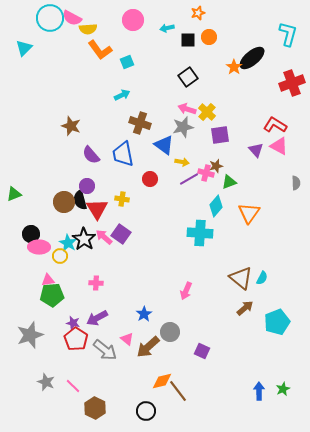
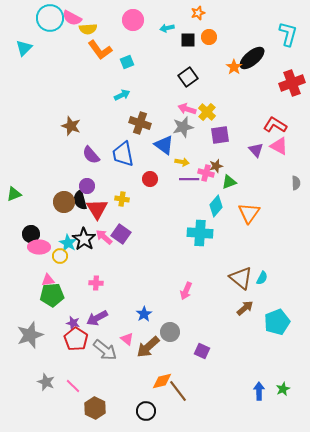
purple line at (189, 179): rotated 30 degrees clockwise
